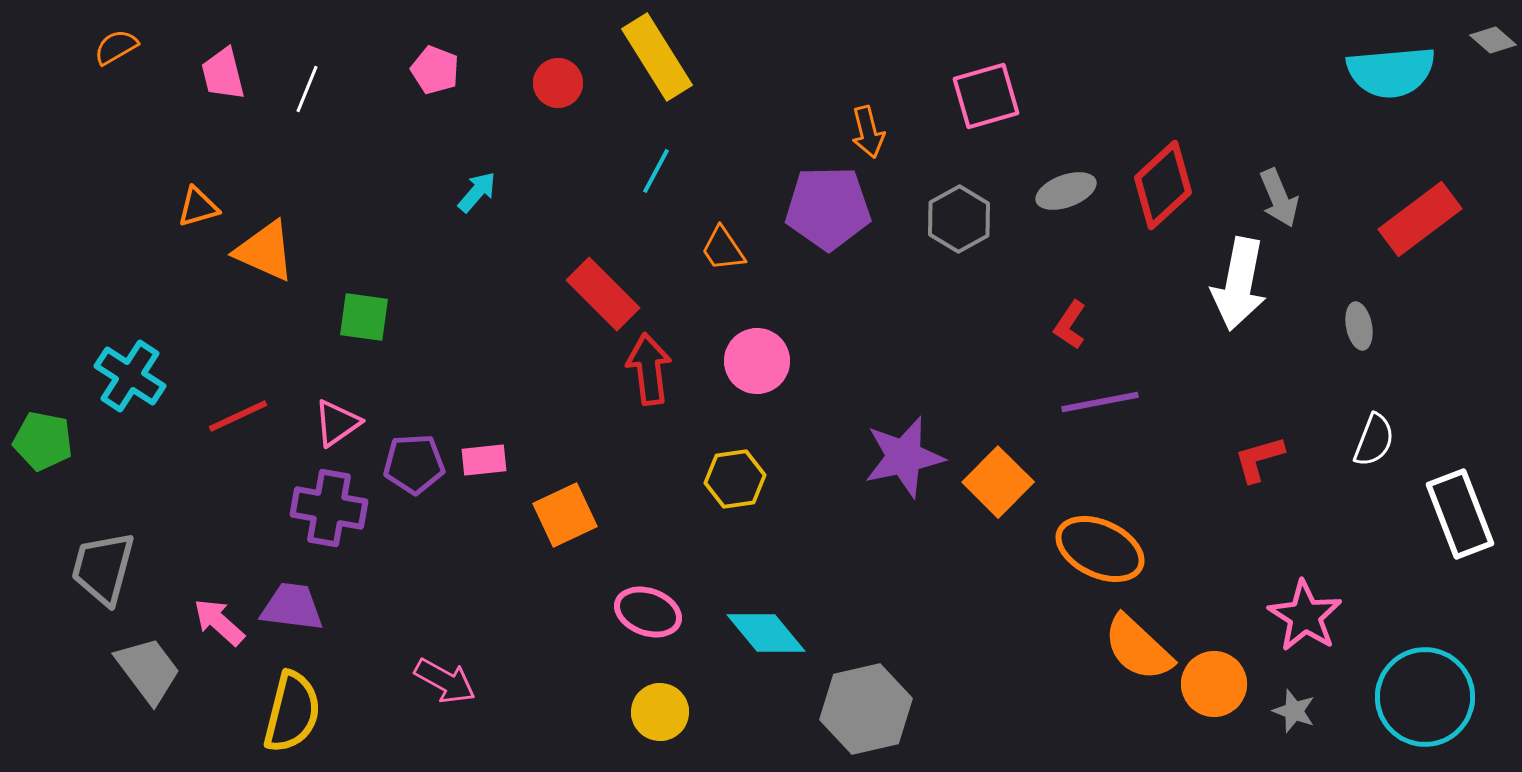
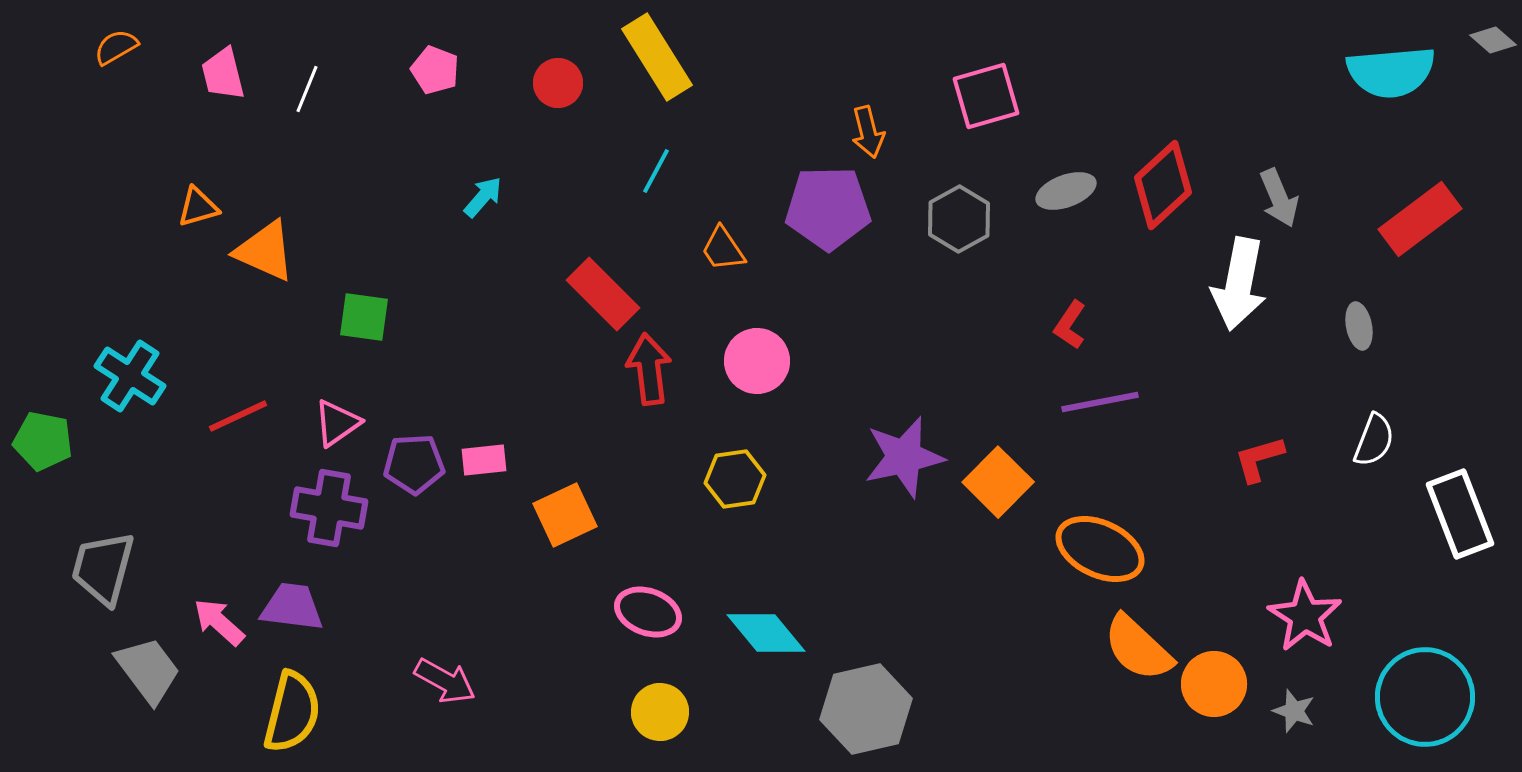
cyan arrow at (477, 192): moved 6 px right, 5 px down
